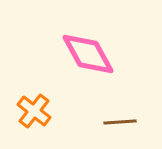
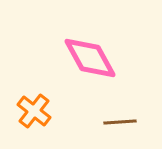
pink diamond: moved 2 px right, 4 px down
